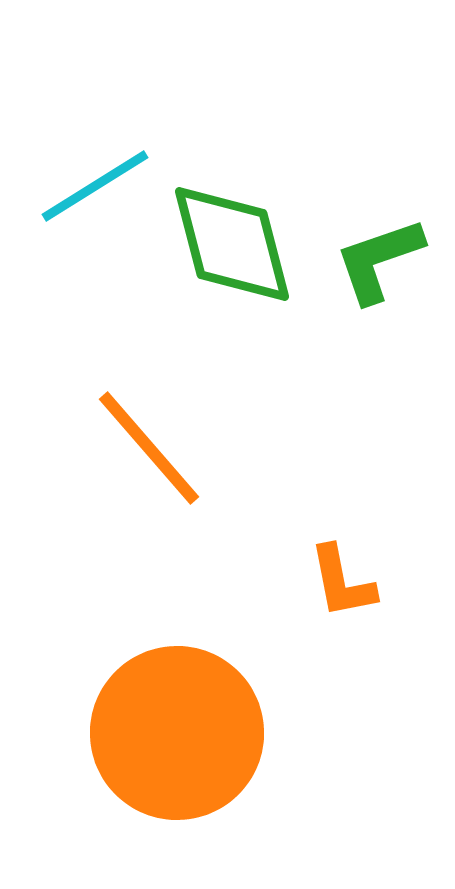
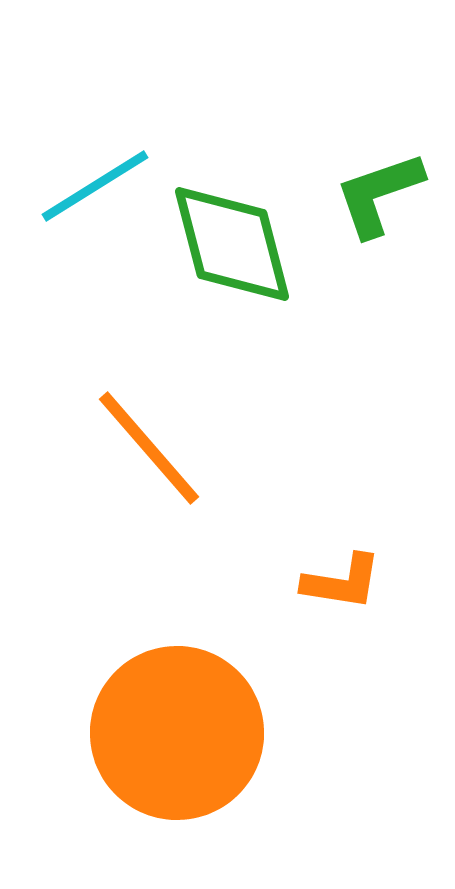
green L-shape: moved 66 px up
orange L-shape: rotated 70 degrees counterclockwise
